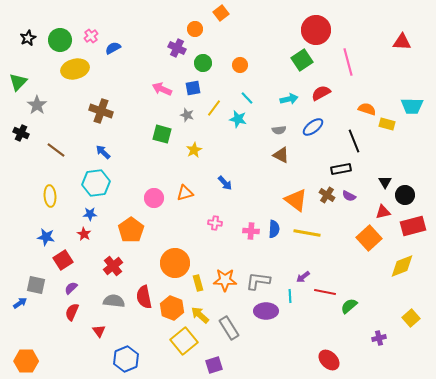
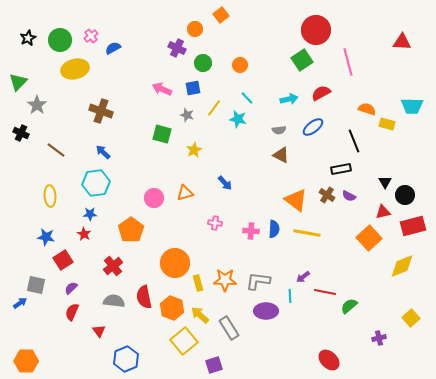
orange square at (221, 13): moved 2 px down
